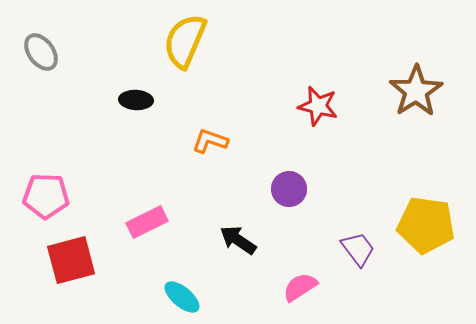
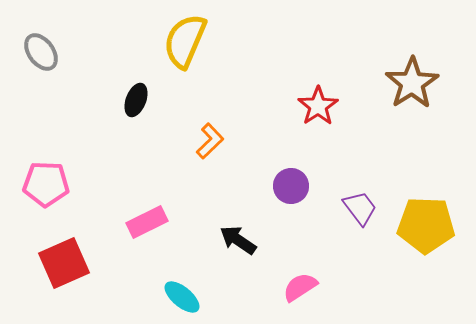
brown star: moved 4 px left, 8 px up
black ellipse: rotated 72 degrees counterclockwise
red star: rotated 24 degrees clockwise
orange L-shape: rotated 117 degrees clockwise
purple circle: moved 2 px right, 3 px up
pink pentagon: moved 12 px up
yellow pentagon: rotated 6 degrees counterclockwise
purple trapezoid: moved 2 px right, 41 px up
red square: moved 7 px left, 3 px down; rotated 9 degrees counterclockwise
